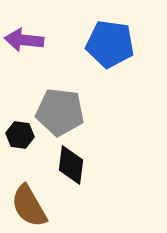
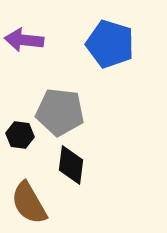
blue pentagon: rotated 9 degrees clockwise
brown semicircle: moved 3 px up
